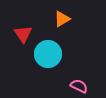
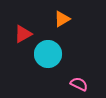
red triangle: rotated 36 degrees clockwise
pink semicircle: moved 2 px up
